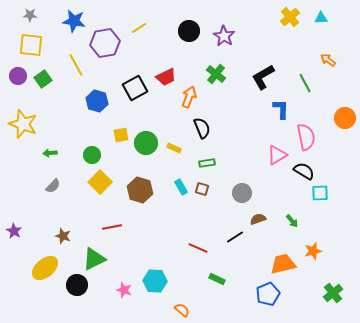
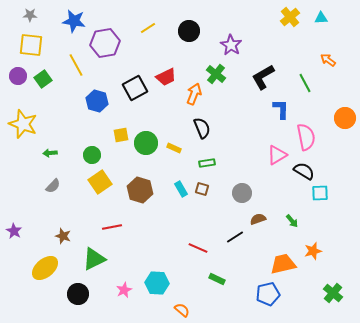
yellow line at (139, 28): moved 9 px right
purple star at (224, 36): moved 7 px right, 9 px down
orange arrow at (189, 97): moved 5 px right, 3 px up
yellow square at (100, 182): rotated 10 degrees clockwise
cyan rectangle at (181, 187): moved 2 px down
cyan hexagon at (155, 281): moved 2 px right, 2 px down
black circle at (77, 285): moved 1 px right, 9 px down
pink star at (124, 290): rotated 28 degrees clockwise
green cross at (333, 293): rotated 12 degrees counterclockwise
blue pentagon at (268, 294): rotated 10 degrees clockwise
